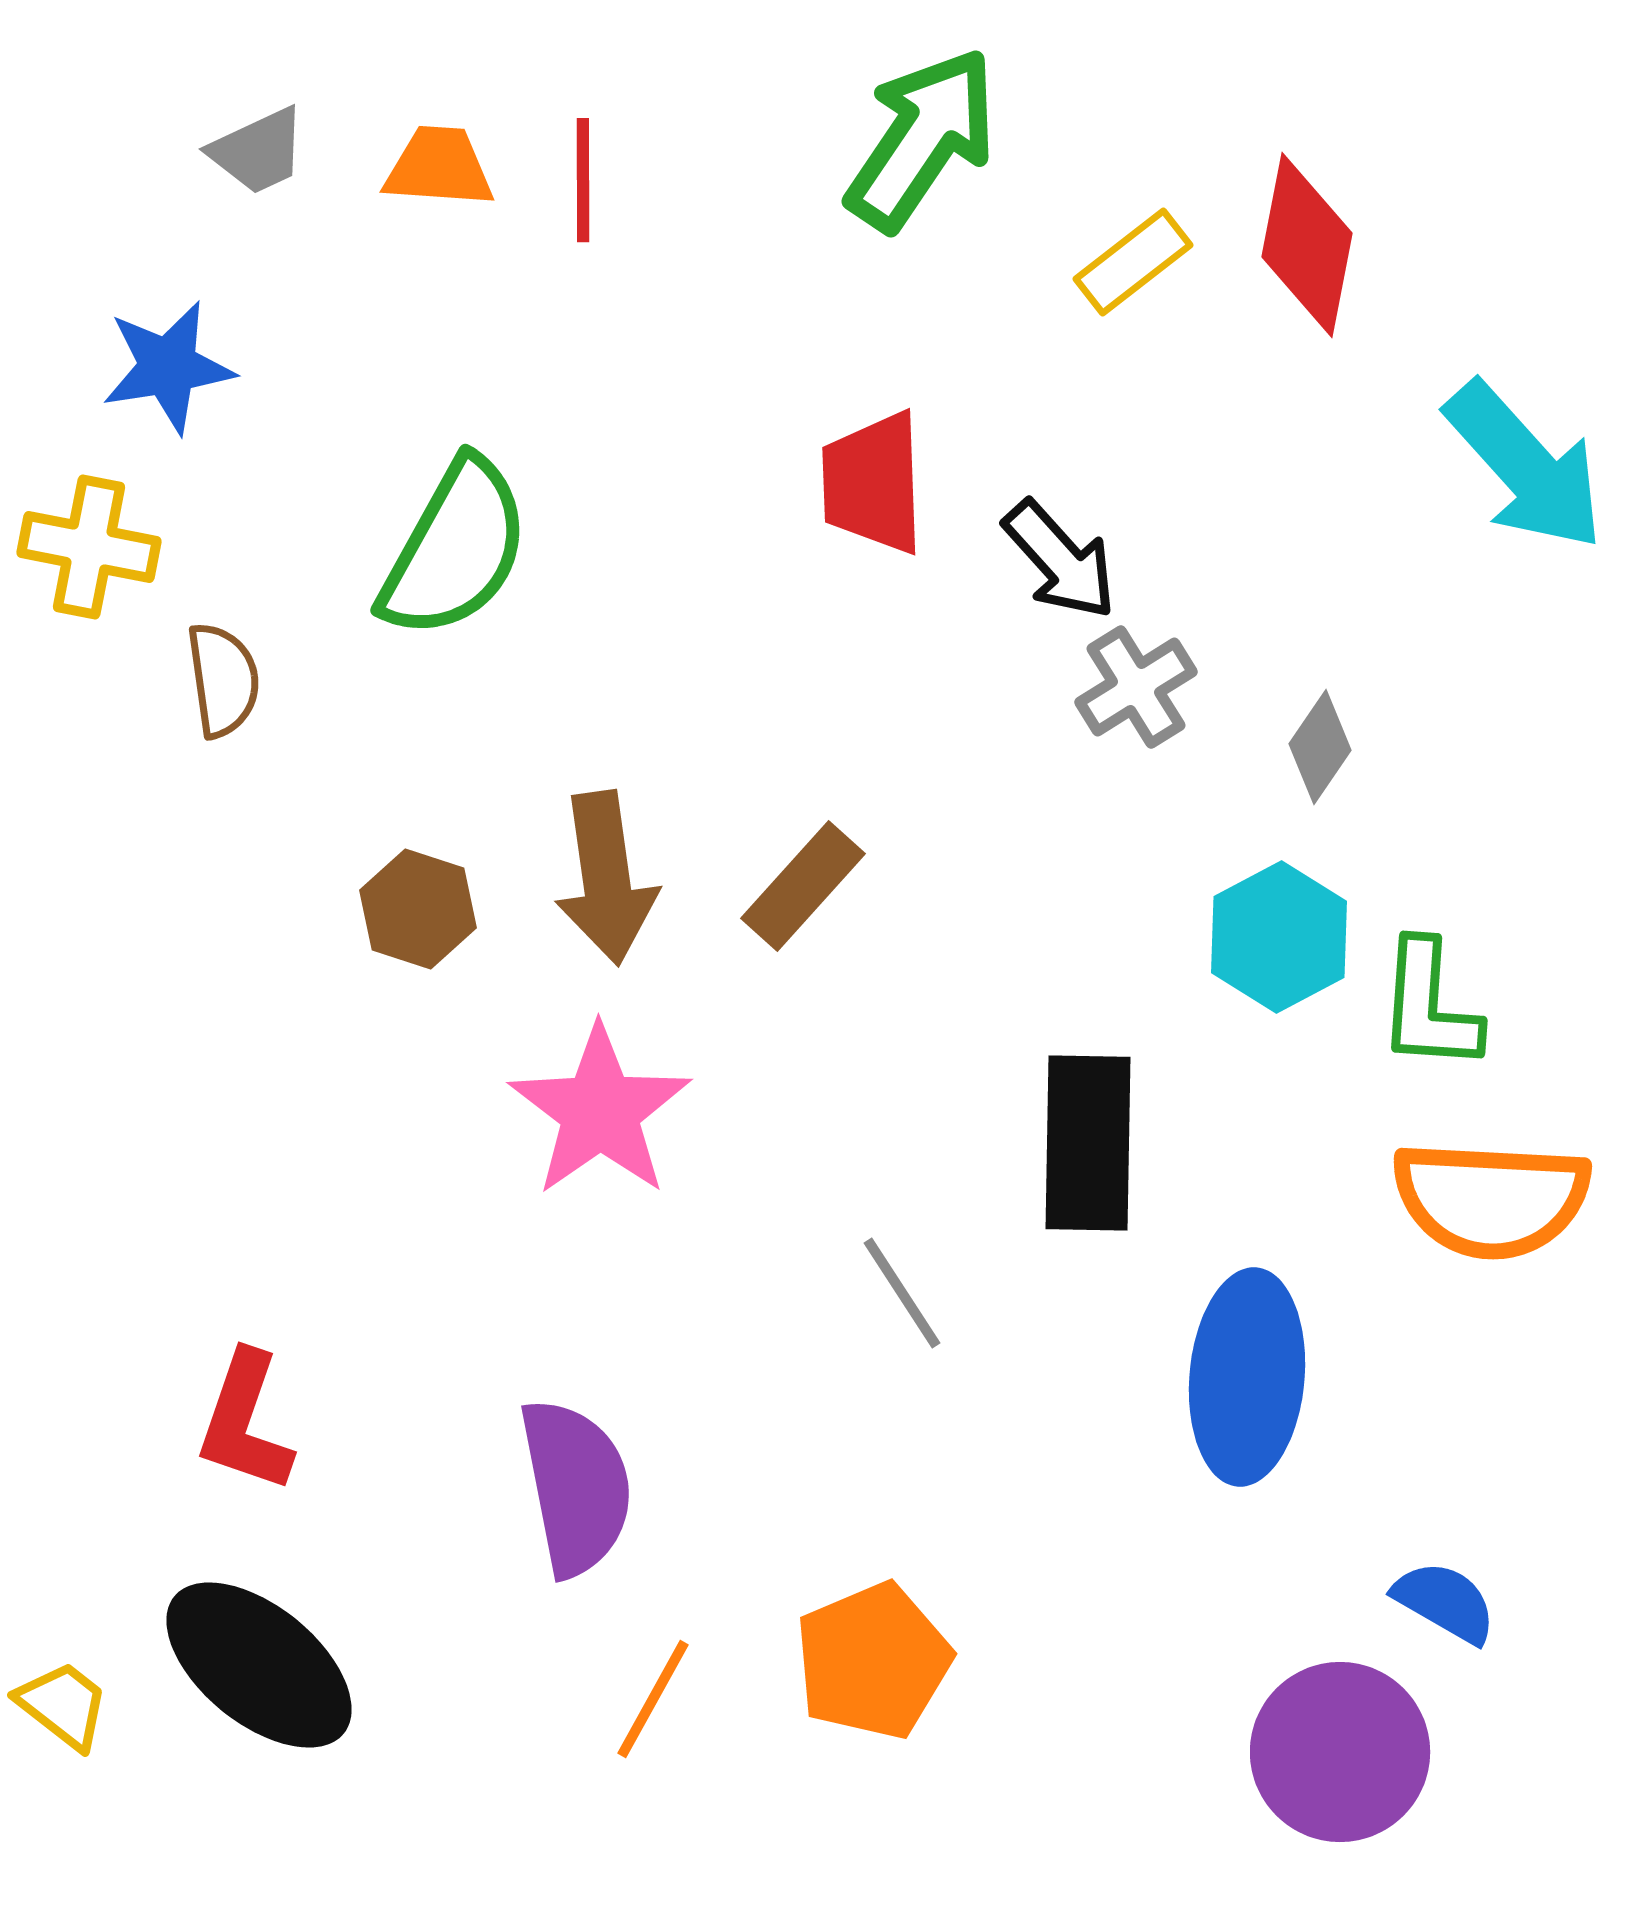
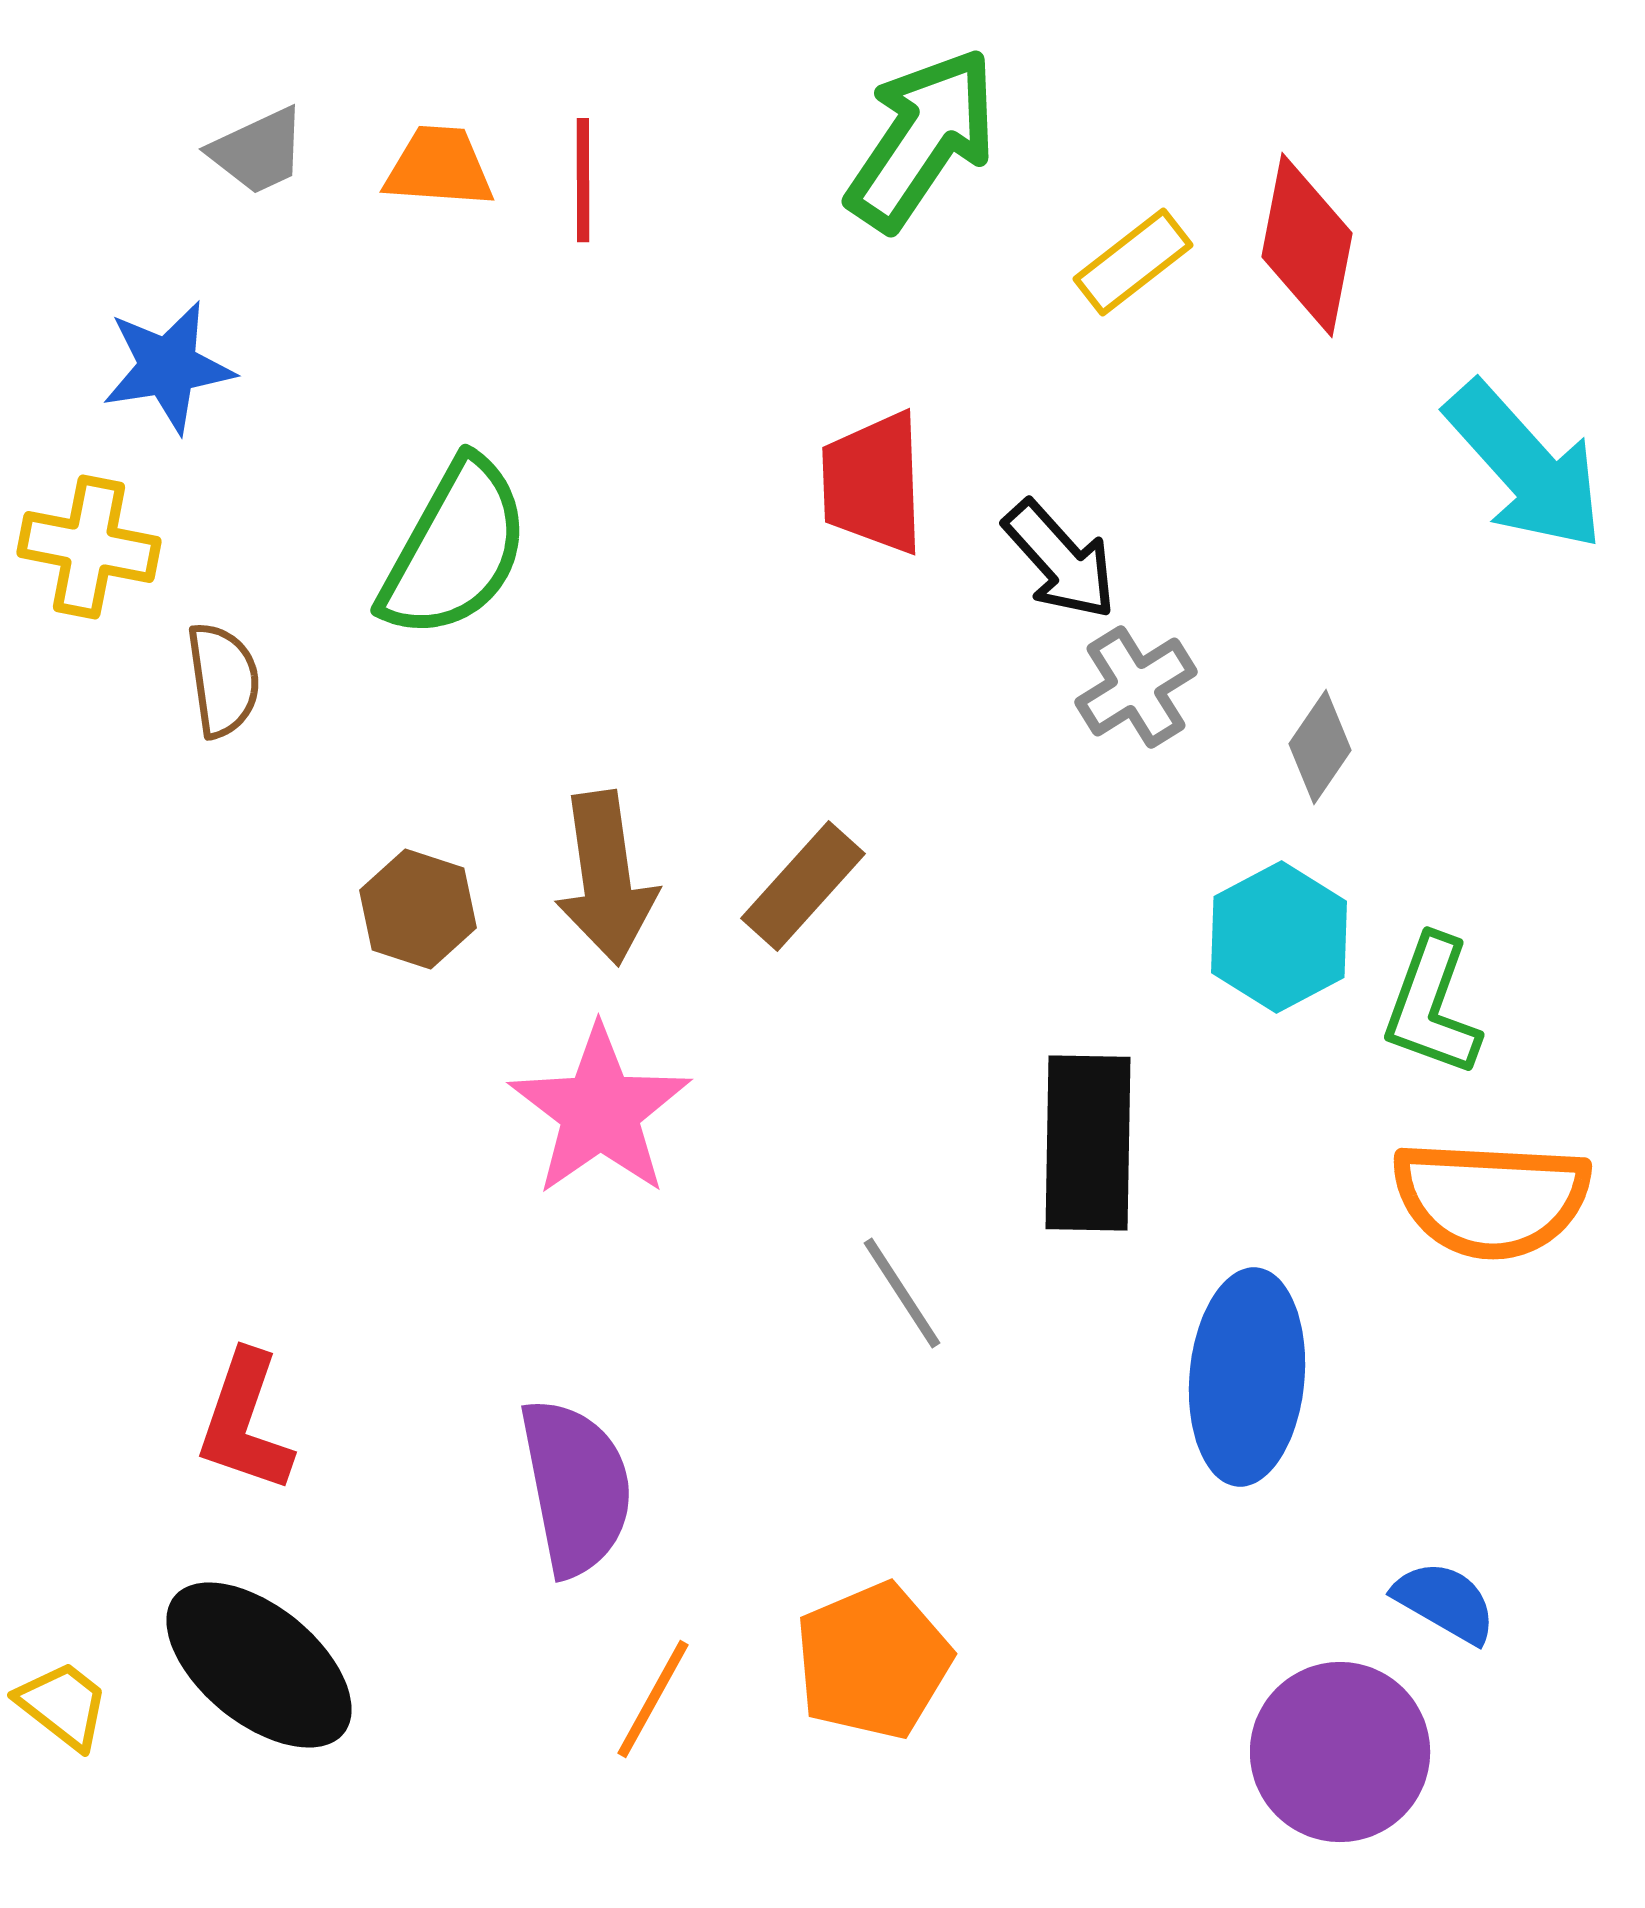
green L-shape: moved 3 px right; rotated 16 degrees clockwise
